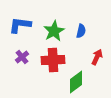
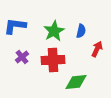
blue L-shape: moved 5 px left, 1 px down
red arrow: moved 8 px up
green diamond: rotated 30 degrees clockwise
